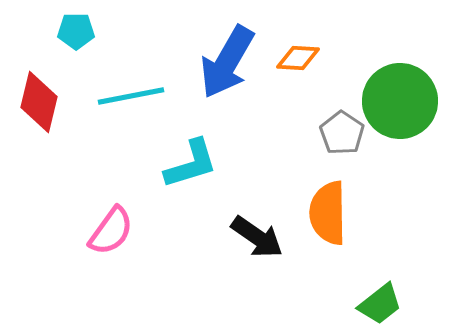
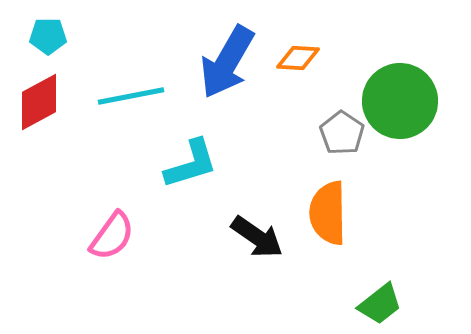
cyan pentagon: moved 28 px left, 5 px down
red diamond: rotated 48 degrees clockwise
pink semicircle: moved 1 px right, 5 px down
